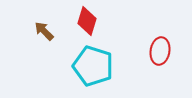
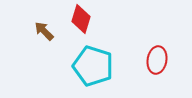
red diamond: moved 6 px left, 2 px up
red ellipse: moved 3 px left, 9 px down
